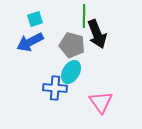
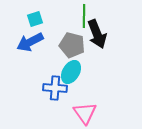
pink triangle: moved 16 px left, 11 px down
